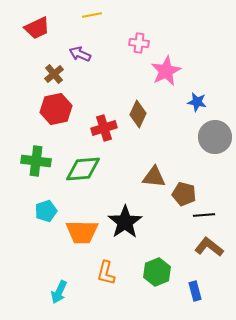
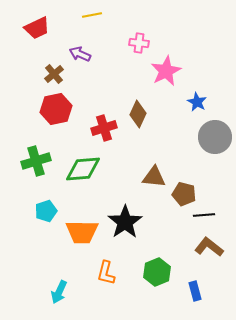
blue star: rotated 18 degrees clockwise
green cross: rotated 24 degrees counterclockwise
